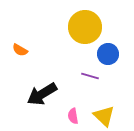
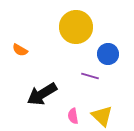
yellow circle: moved 9 px left
yellow triangle: moved 2 px left
